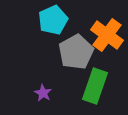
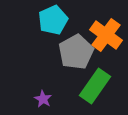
orange cross: moved 1 px left
green rectangle: rotated 16 degrees clockwise
purple star: moved 6 px down
